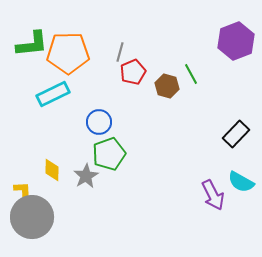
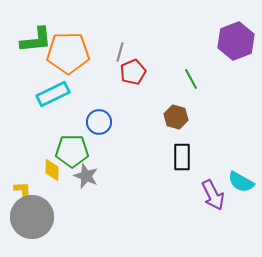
green L-shape: moved 4 px right, 4 px up
green line: moved 5 px down
brown hexagon: moved 9 px right, 31 px down
black rectangle: moved 54 px left, 23 px down; rotated 44 degrees counterclockwise
green pentagon: moved 37 px left, 3 px up; rotated 20 degrees clockwise
gray star: rotated 20 degrees counterclockwise
